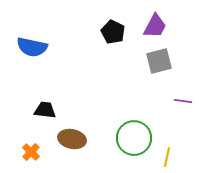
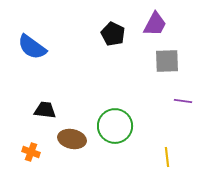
purple trapezoid: moved 2 px up
black pentagon: moved 2 px down
blue semicircle: rotated 24 degrees clockwise
gray square: moved 8 px right; rotated 12 degrees clockwise
green circle: moved 19 px left, 12 px up
orange cross: rotated 24 degrees counterclockwise
yellow line: rotated 18 degrees counterclockwise
